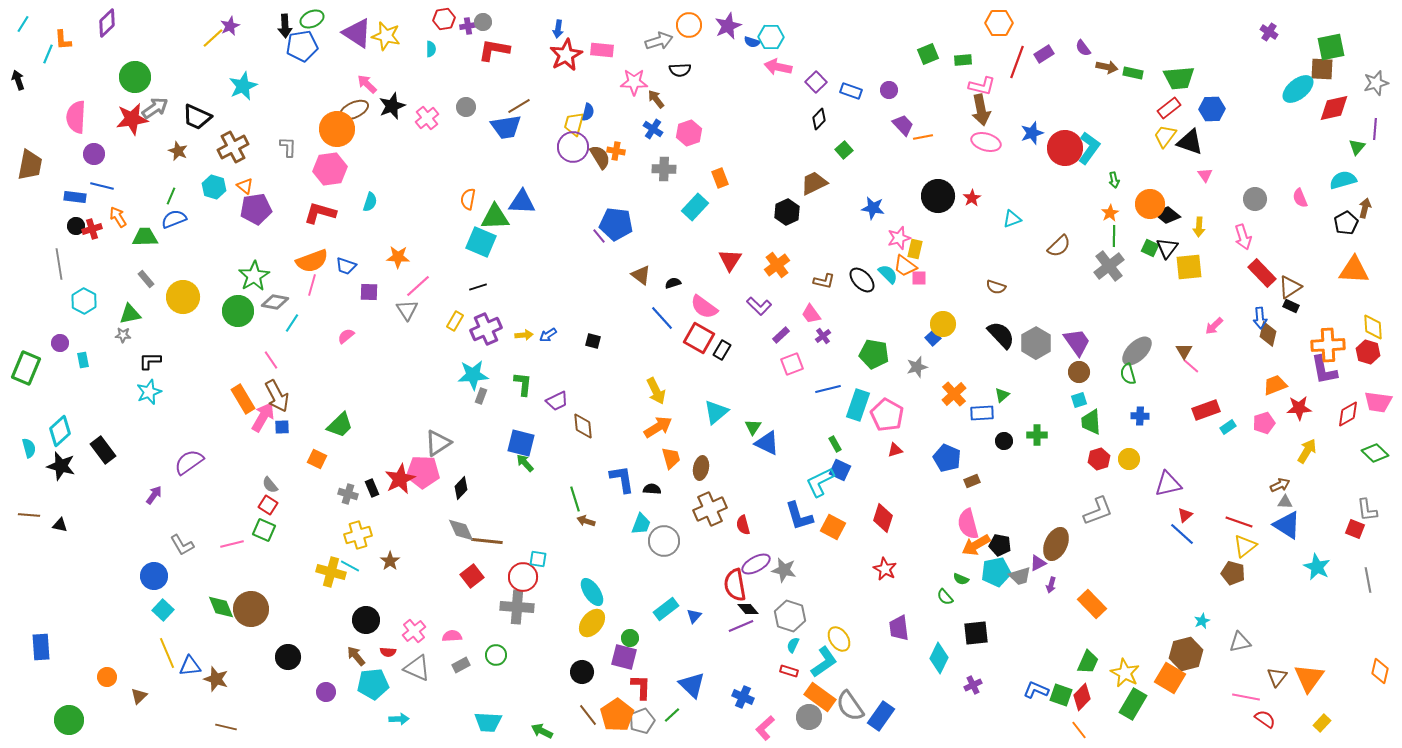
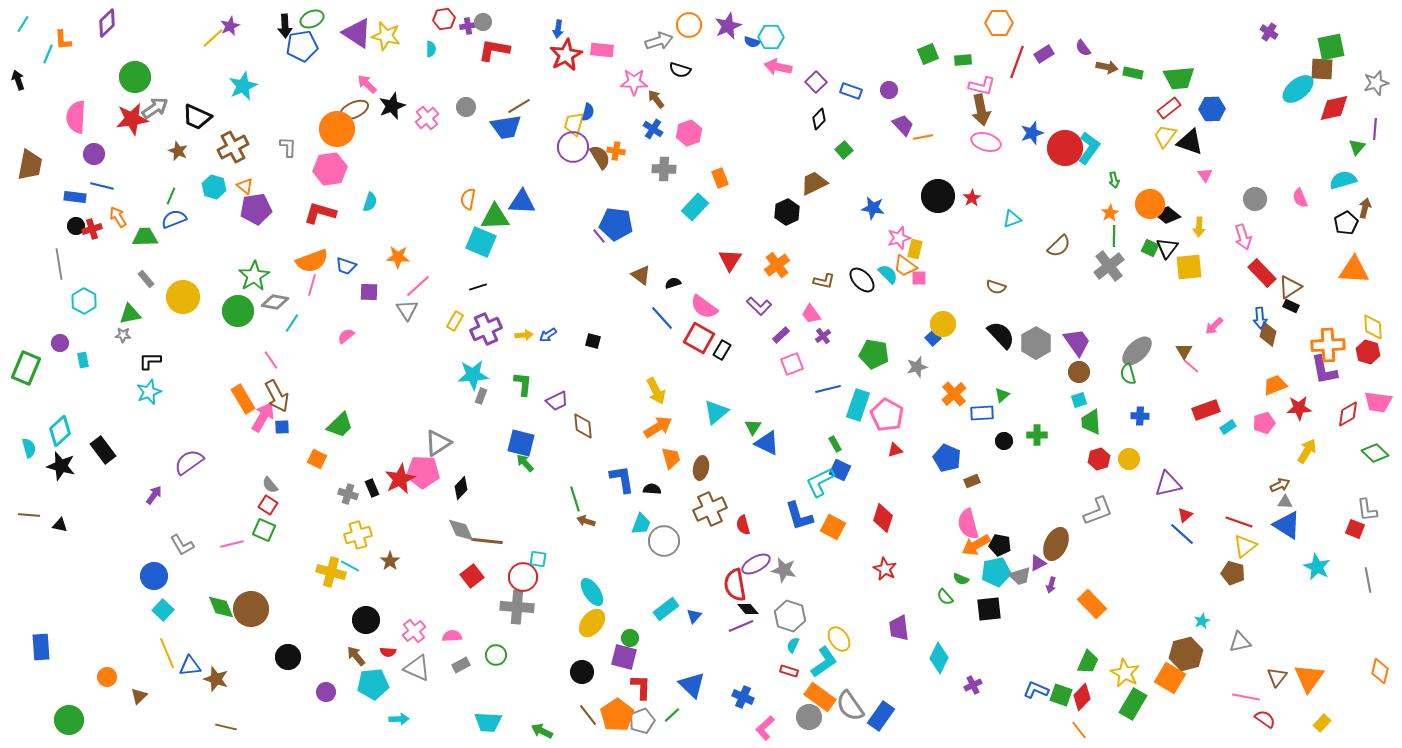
black semicircle at (680, 70): rotated 20 degrees clockwise
black square at (976, 633): moved 13 px right, 24 px up
